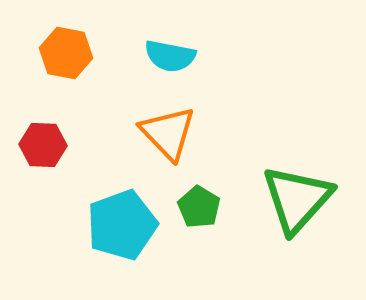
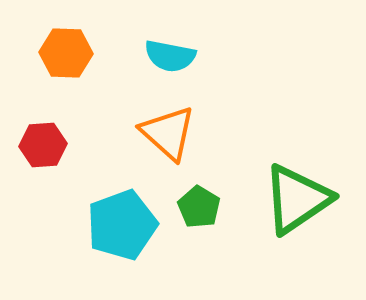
orange hexagon: rotated 9 degrees counterclockwise
orange triangle: rotated 4 degrees counterclockwise
red hexagon: rotated 6 degrees counterclockwise
green triangle: rotated 14 degrees clockwise
